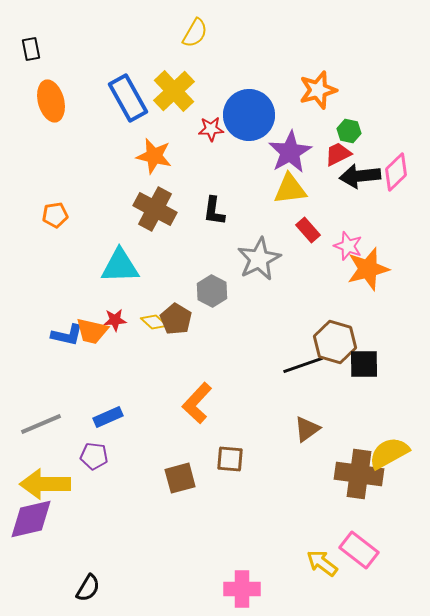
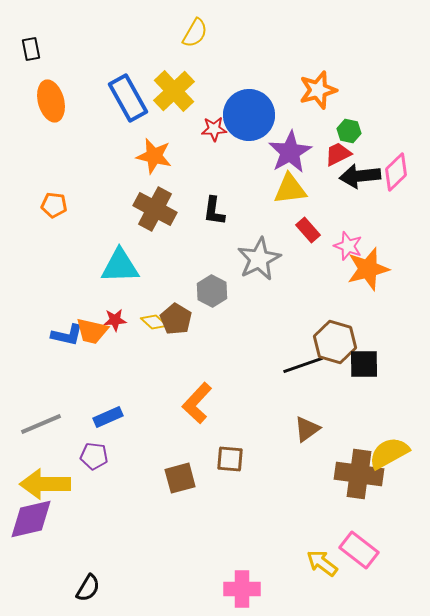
red star at (211, 129): moved 3 px right
orange pentagon at (55, 215): moved 1 px left, 10 px up; rotated 15 degrees clockwise
